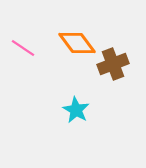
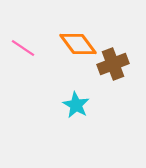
orange diamond: moved 1 px right, 1 px down
cyan star: moved 5 px up
